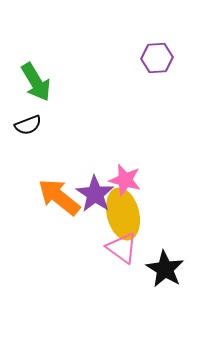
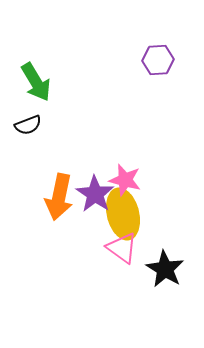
purple hexagon: moved 1 px right, 2 px down
orange arrow: rotated 117 degrees counterclockwise
